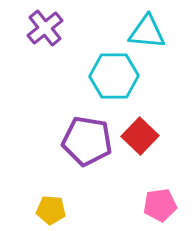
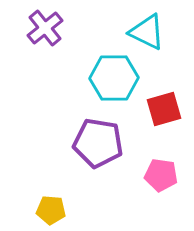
cyan triangle: rotated 21 degrees clockwise
cyan hexagon: moved 2 px down
red square: moved 24 px right, 27 px up; rotated 30 degrees clockwise
purple pentagon: moved 11 px right, 2 px down
pink pentagon: moved 1 px right, 30 px up; rotated 16 degrees clockwise
